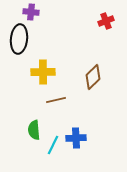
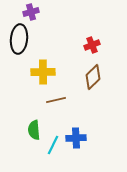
purple cross: rotated 21 degrees counterclockwise
red cross: moved 14 px left, 24 px down
